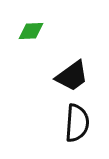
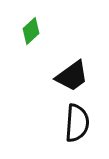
green diamond: rotated 40 degrees counterclockwise
